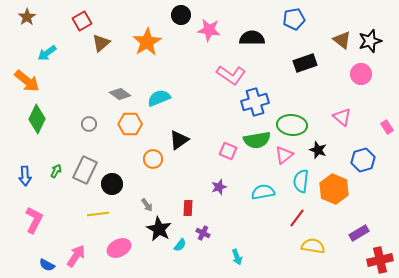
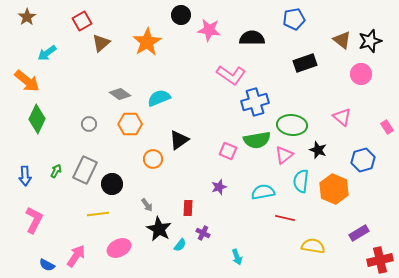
red line at (297, 218): moved 12 px left; rotated 66 degrees clockwise
